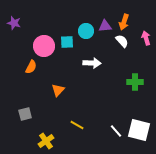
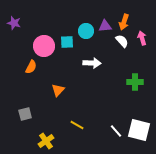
pink arrow: moved 4 px left
